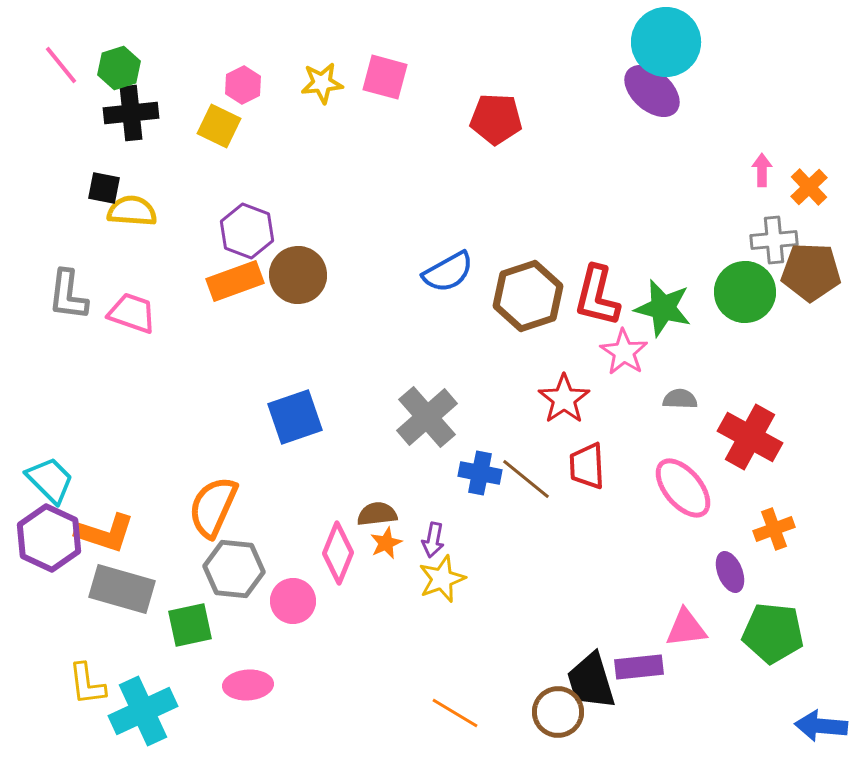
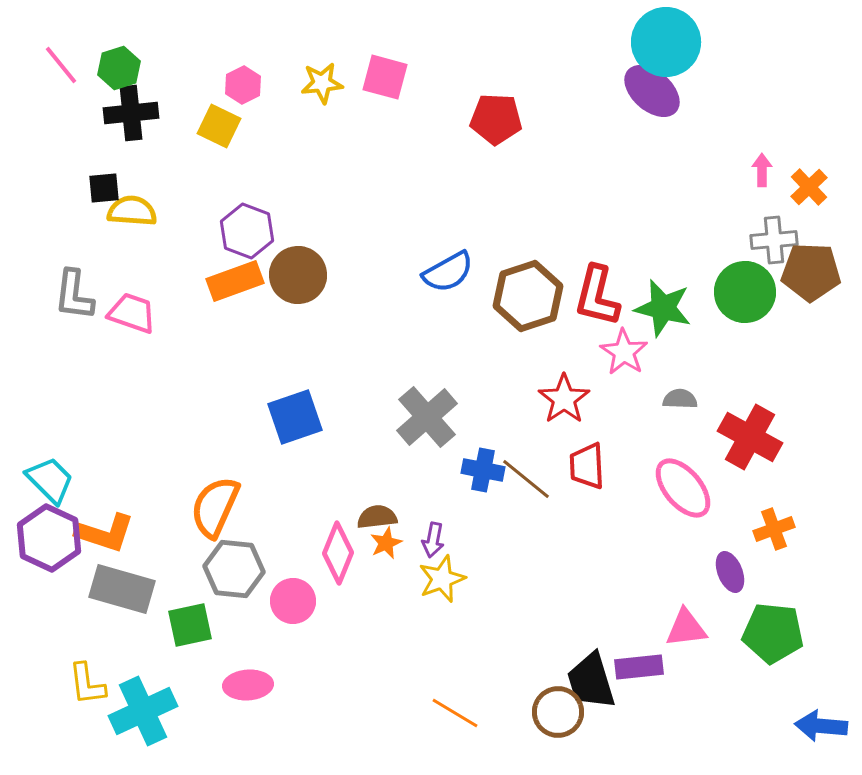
black square at (104, 188): rotated 16 degrees counterclockwise
gray L-shape at (68, 295): moved 6 px right
blue cross at (480, 473): moved 3 px right, 3 px up
orange semicircle at (213, 507): moved 2 px right
brown semicircle at (377, 514): moved 3 px down
